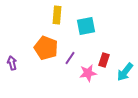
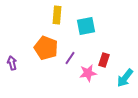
cyan arrow: moved 6 px down
